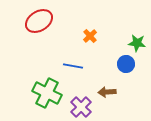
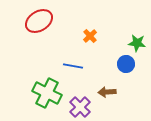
purple cross: moved 1 px left
